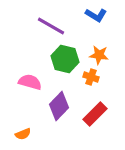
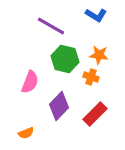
pink semicircle: rotated 95 degrees clockwise
orange semicircle: moved 3 px right, 1 px up
